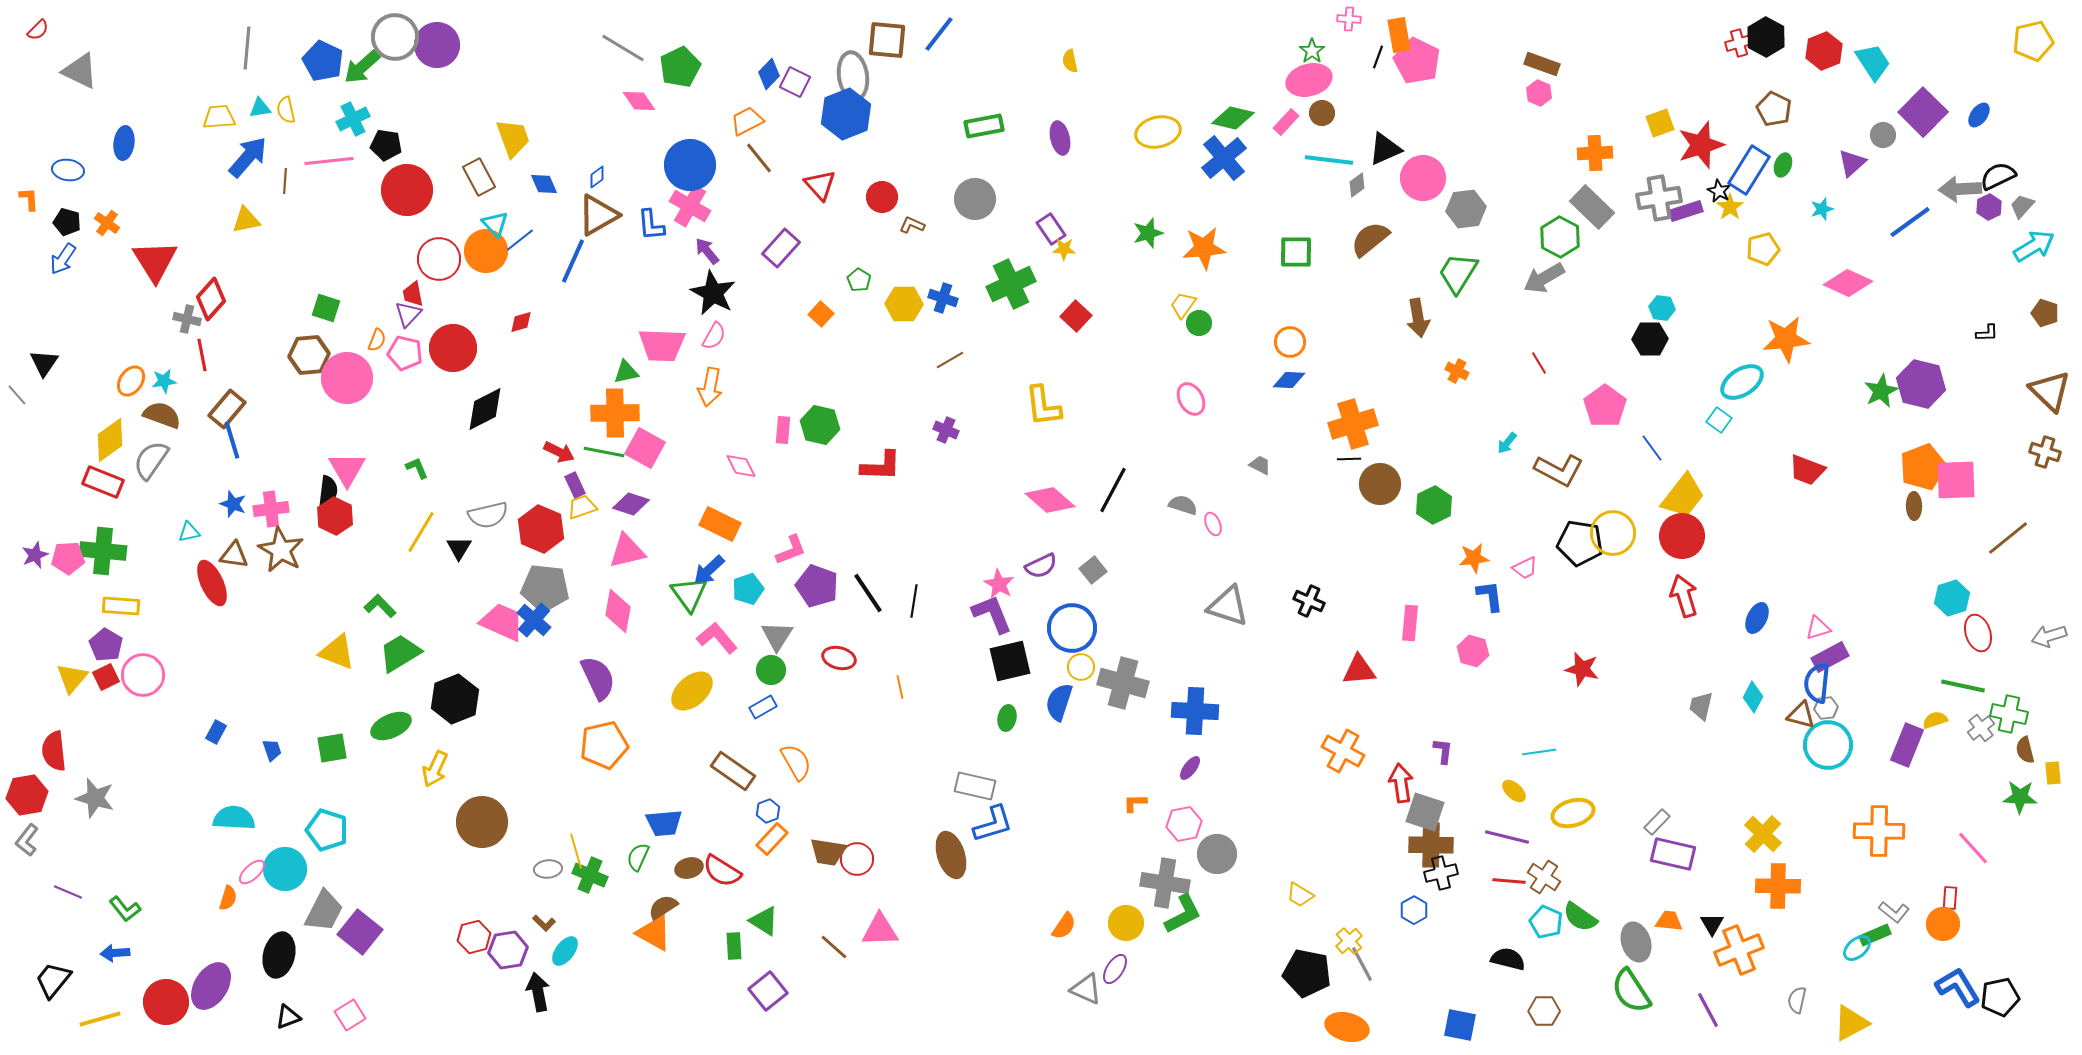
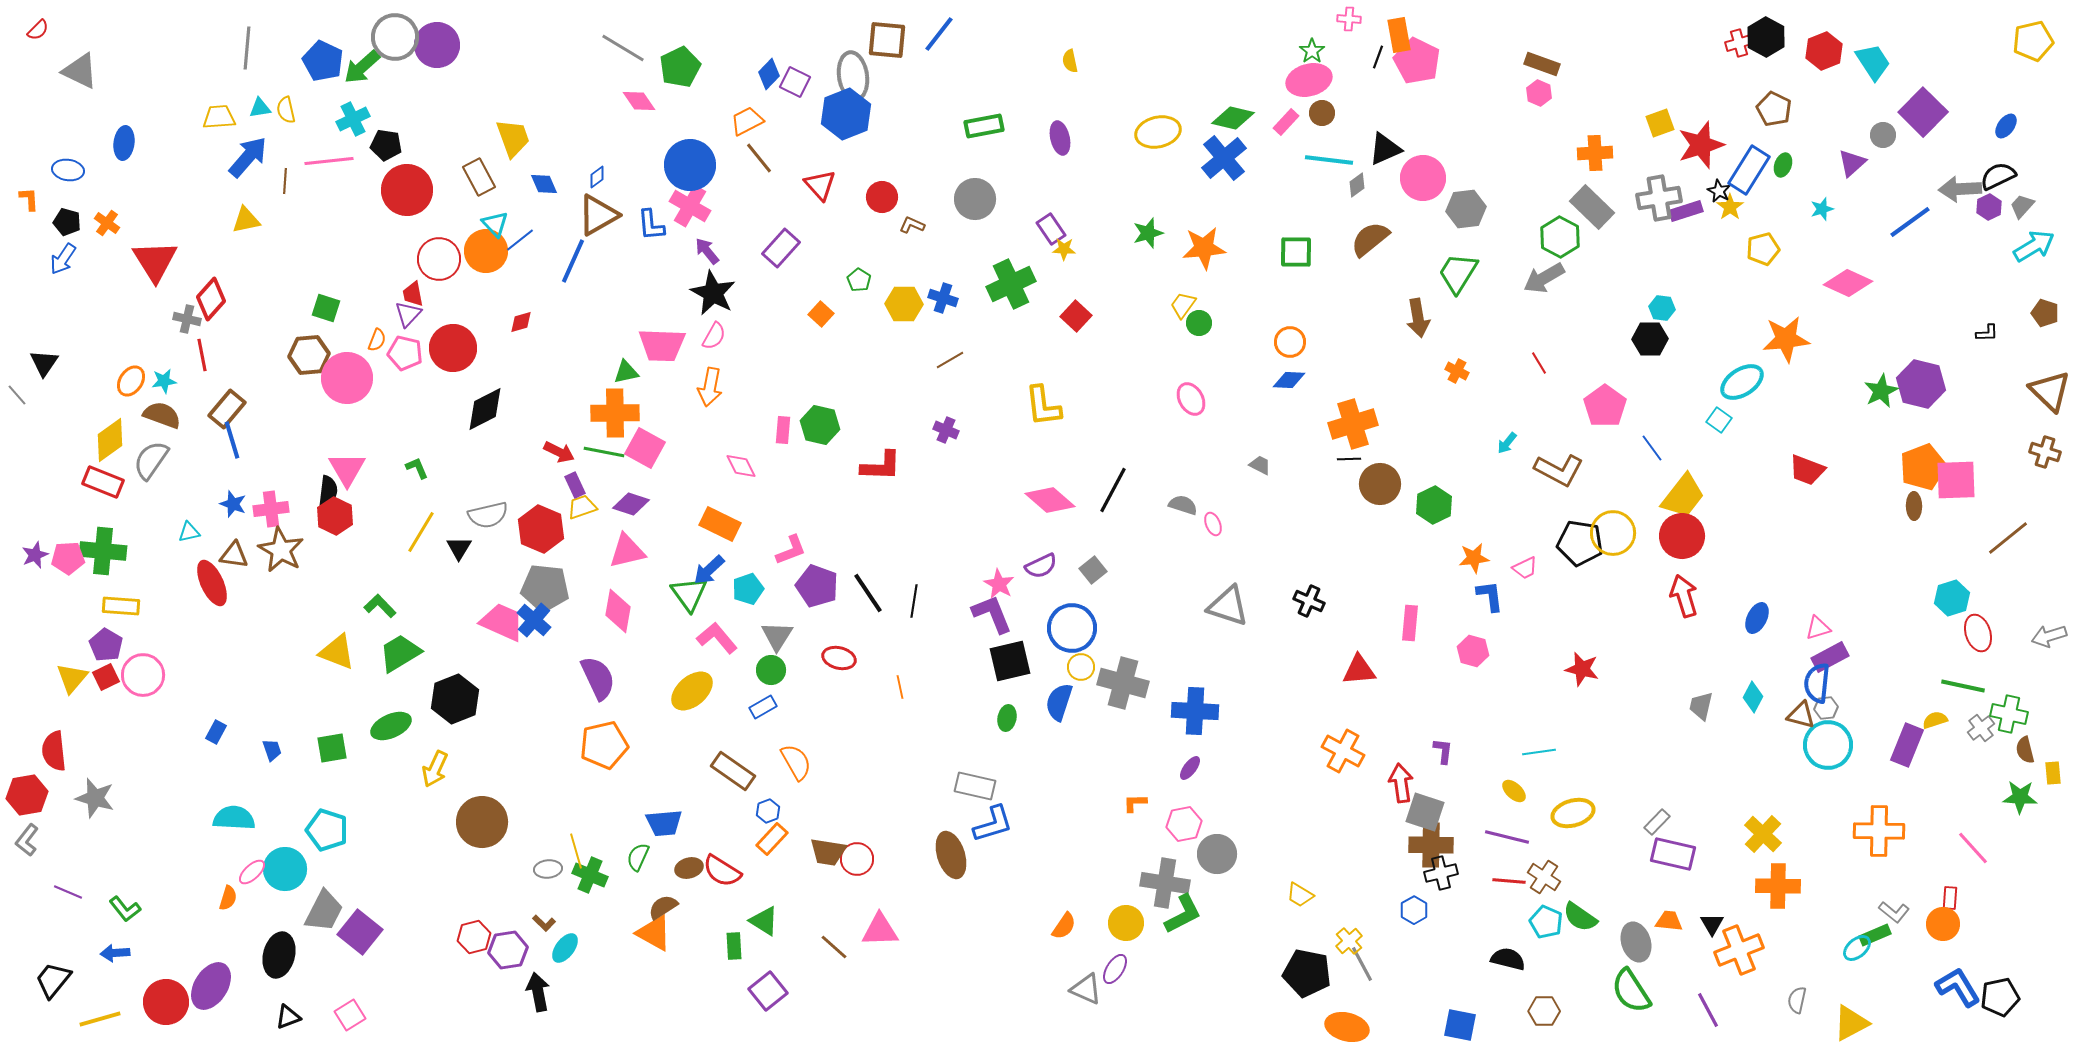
blue ellipse at (1979, 115): moved 27 px right, 11 px down
cyan ellipse at (565, 951): moved 3 px up
